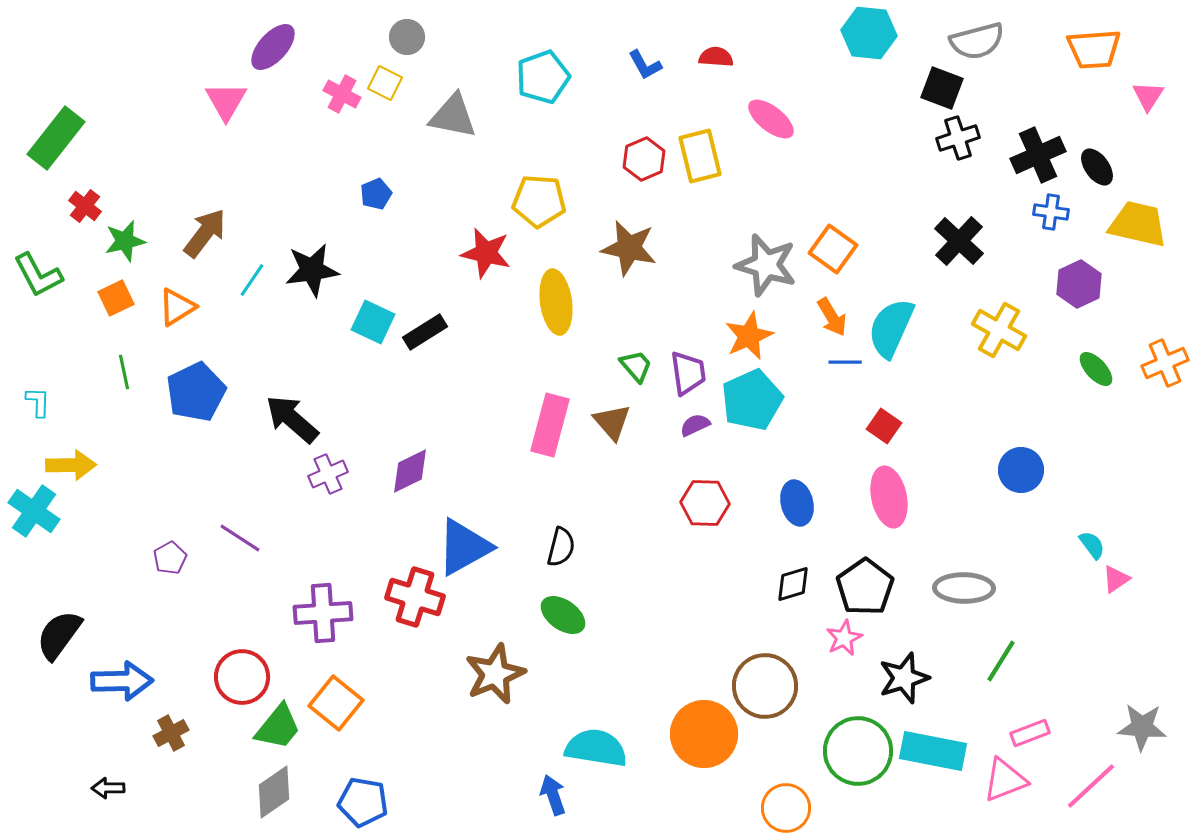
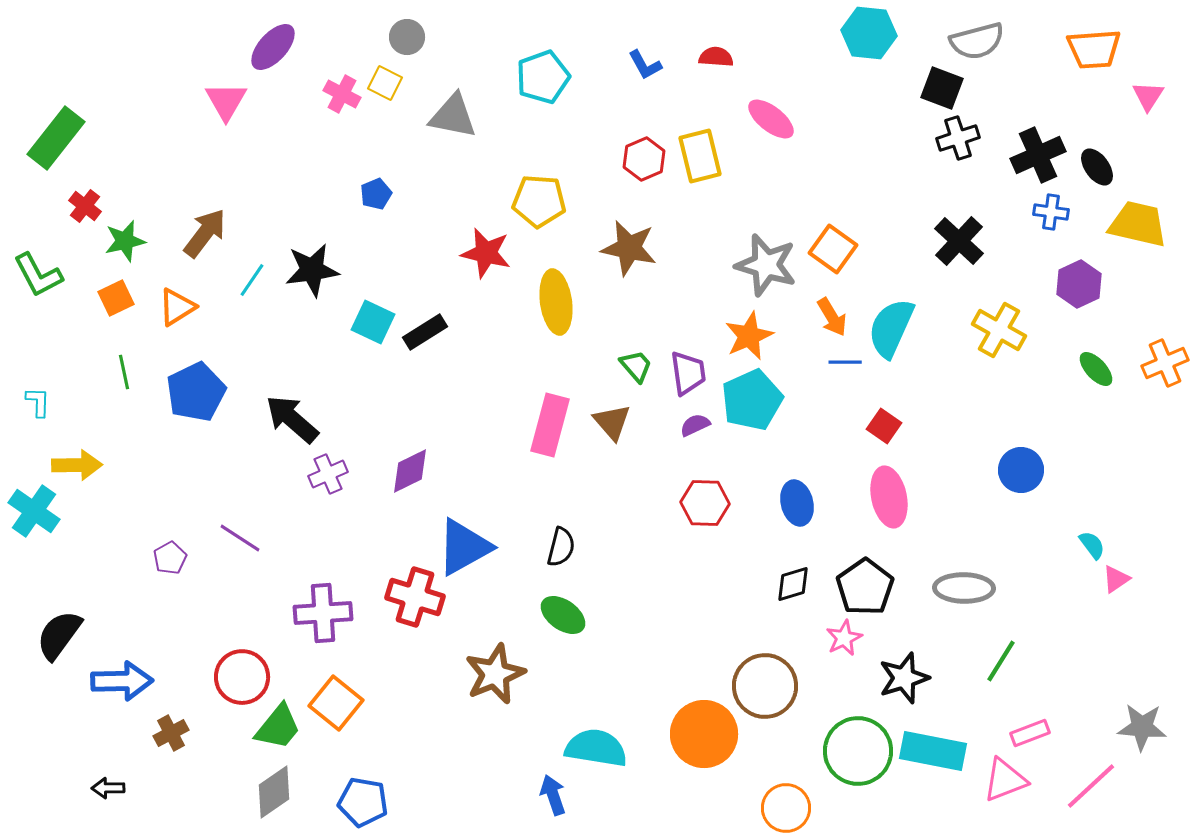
yellow arrow at (71, 465): moved 6 px right
